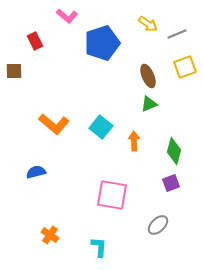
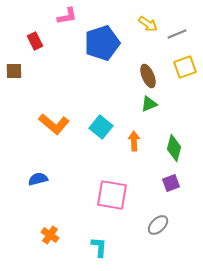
pink L-shape: rotated 50 degrees counterclockwise
green diamond: moved 3 px up
blue semicircle: moved 2 px right, 7 px down
